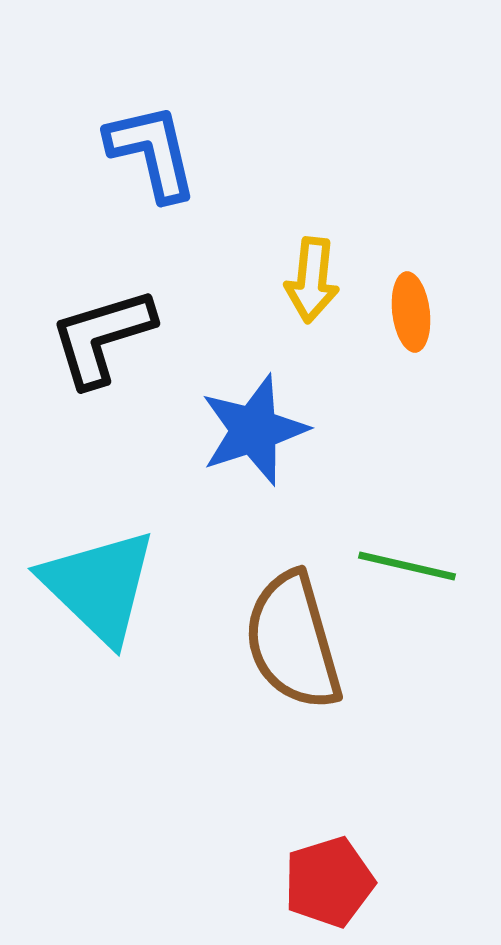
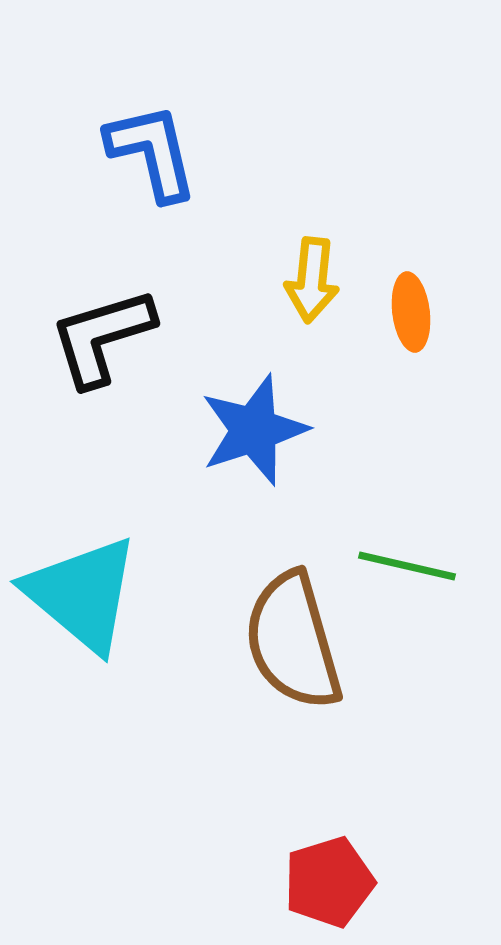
cyan triangle: moved 17 px left, 8 px down; rotated 4 degrees counterclockwise
